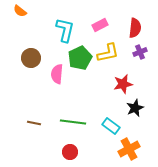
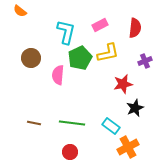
cyan L-shape: moved 1 px right, 2 px down
purple cross: moved 5 px right, 9 px down
pink semicircle: moved 1 px right, 1 px down
green line: moved 1 px left, 1 px down
orange cross: moved 1 px left, 2 px up
